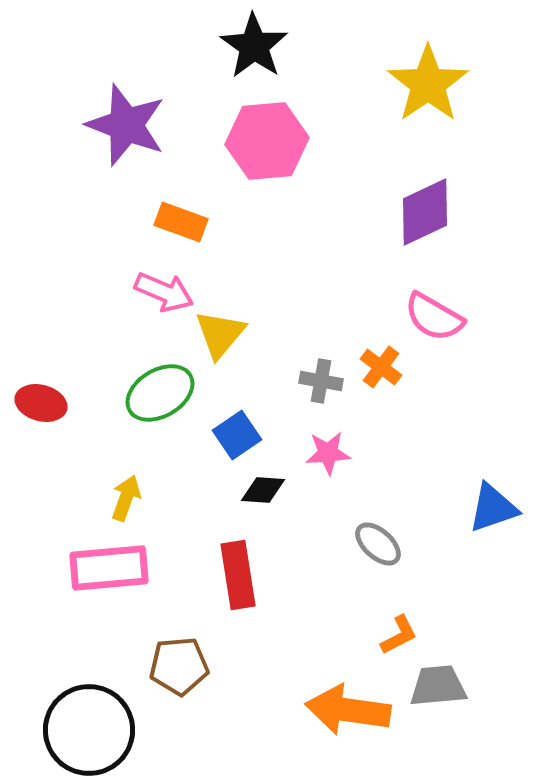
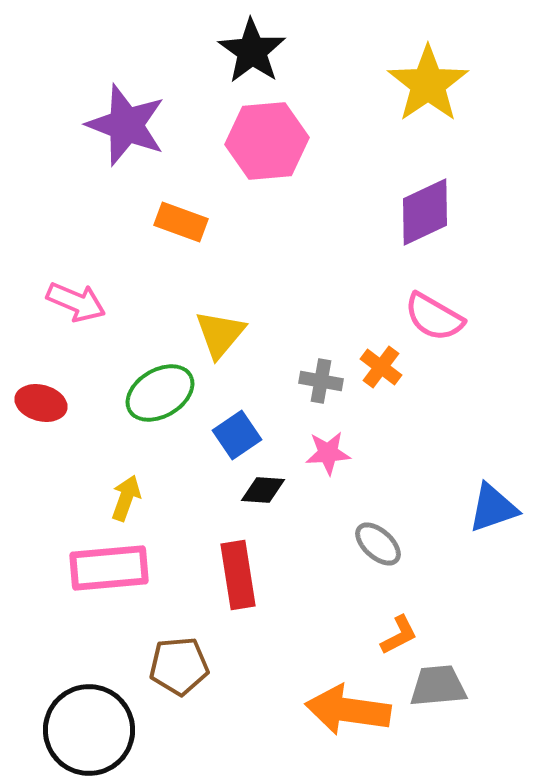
black star: moved 2 px left, 5 px down
pink arrow: moved 88 px left, 10 px down
